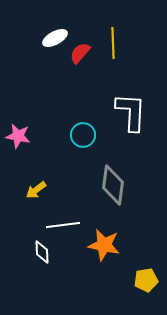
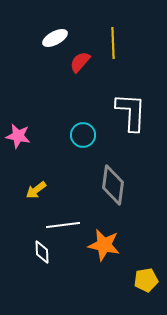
red semicircle: moved 9 px down
